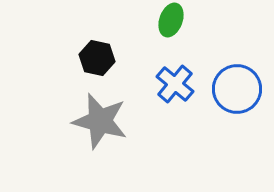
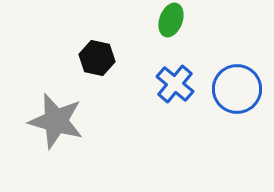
gray star: moved 44 px left
